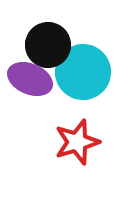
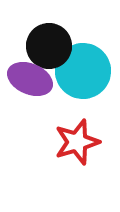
black circle: moved 1 px right, 1 px down
cyan circle: moved 1 px up
